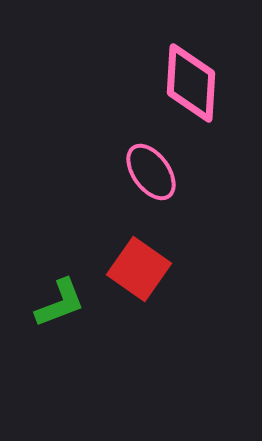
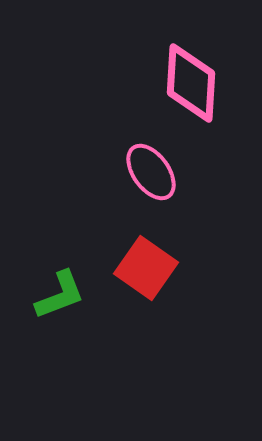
red square: moved 7 px right, 1 px up
green L-shape: moved 8 px up
